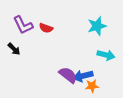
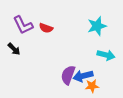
purple semicircle: rotated 108 degrees counterclockwise
